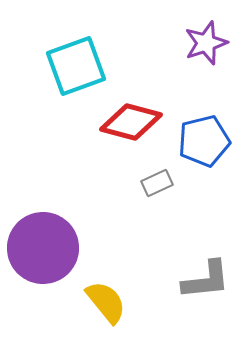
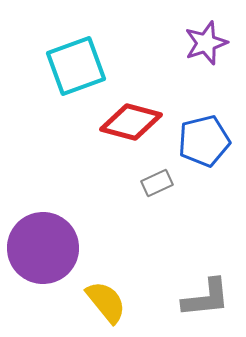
gray L-shape: moved 18 px down
